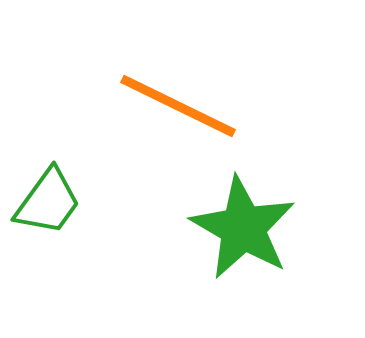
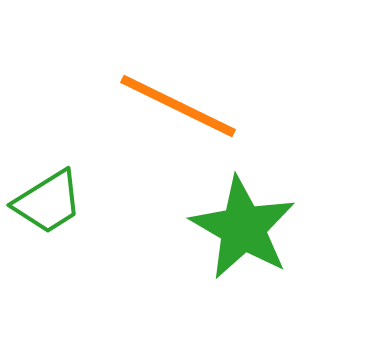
green trapezoid: rotated 22 degrees clockwise
